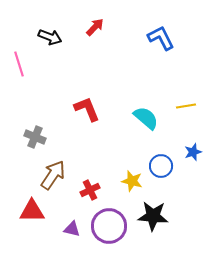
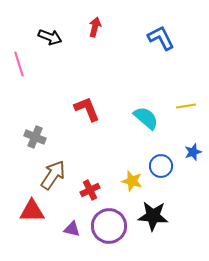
red arrow: rotated 30 degrees counterclockwise
